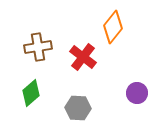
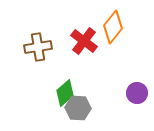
red cross: moved 1 px right, 16 px up
green diamond: moved 34 px right
